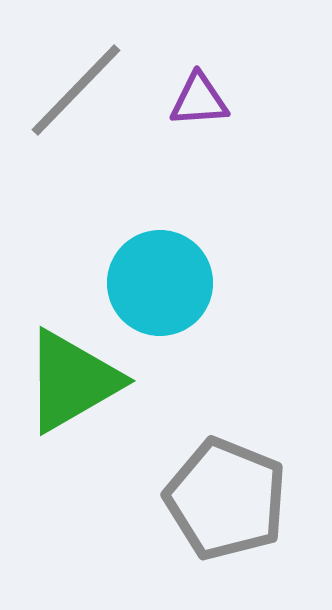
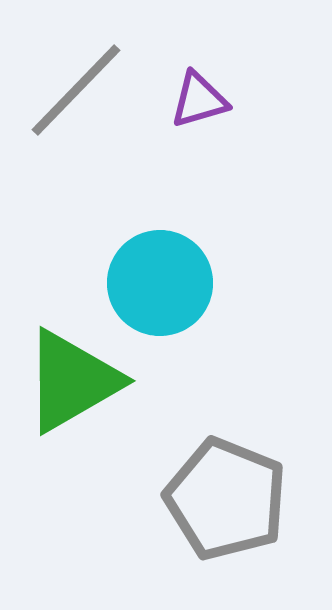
purple triangle: rotated 12 degrees counterclockwise
